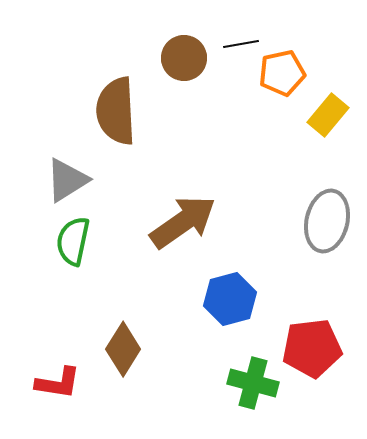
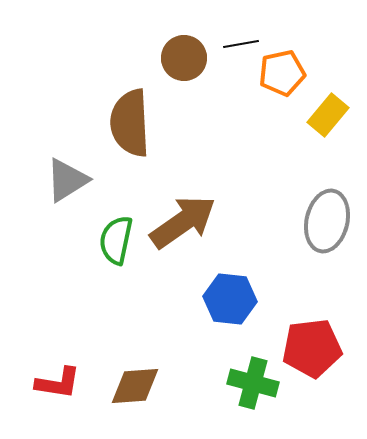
brown semicircle: moved 14 px right, 12 px down
green semicircle: moved 43 px right, 1 px up
blue hexagon: rotated 21 degrees clockwise
brown diamond: moved 12 px right, 37 px down; rotated 54 degrees clockwise
